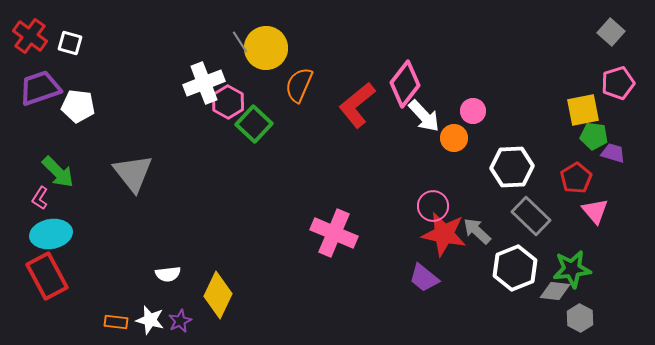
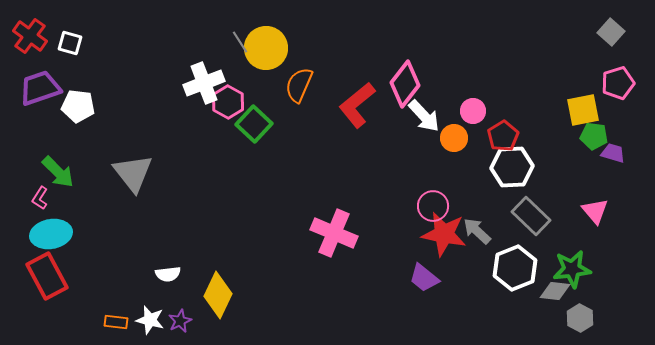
red pentagon at (576, 178): moved 73 px left, 42 px up
